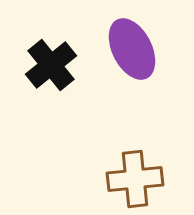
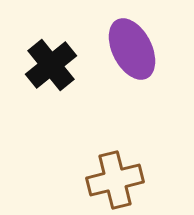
brown cross: moved 20 px left, 1 px down; rotated 8 degrees counterclockwise
